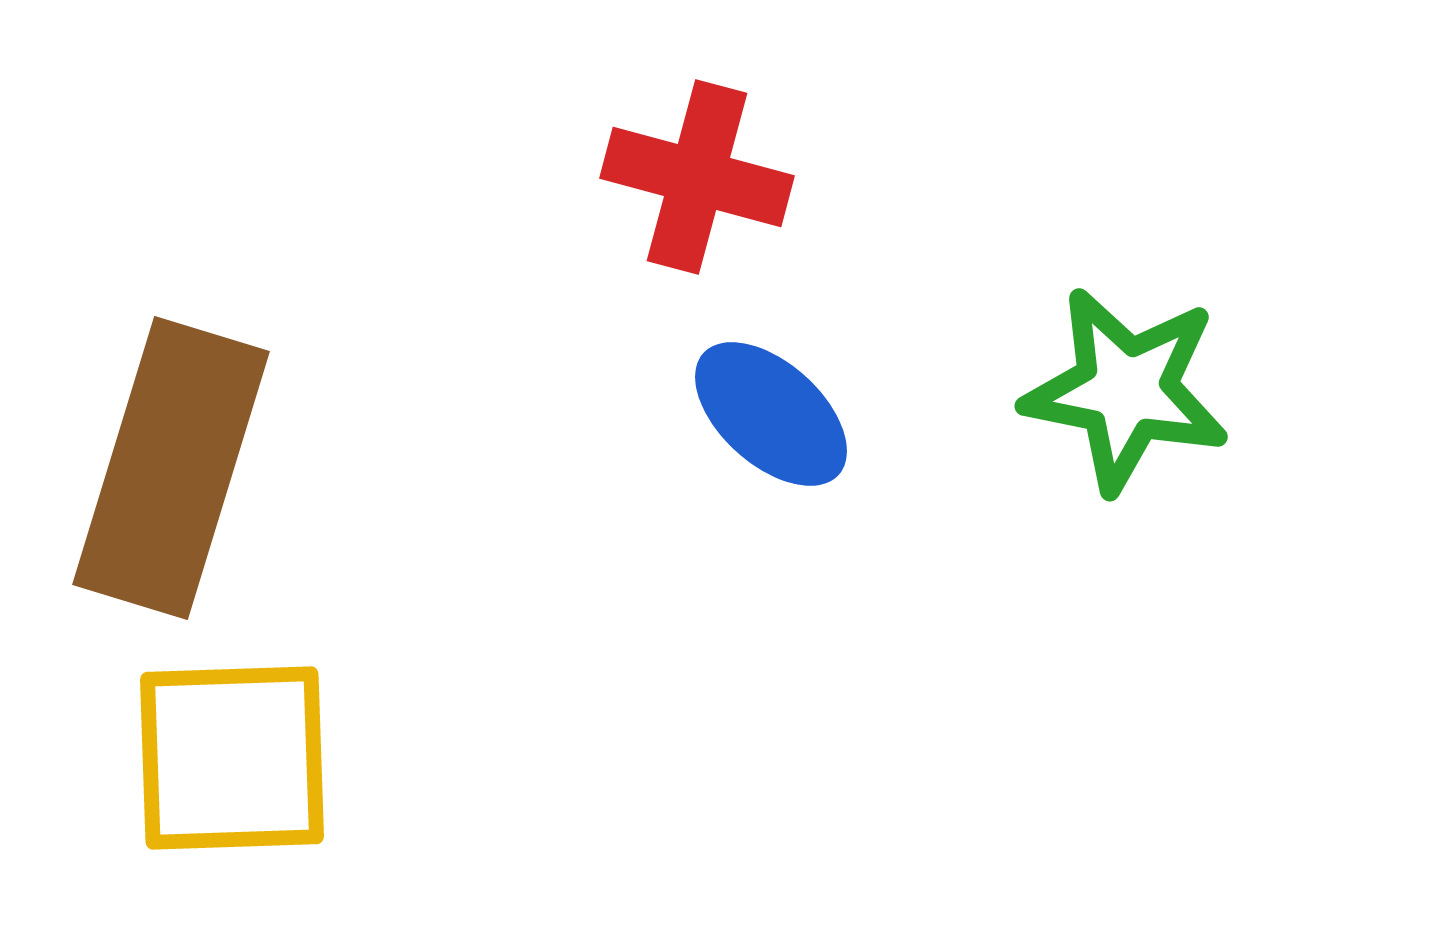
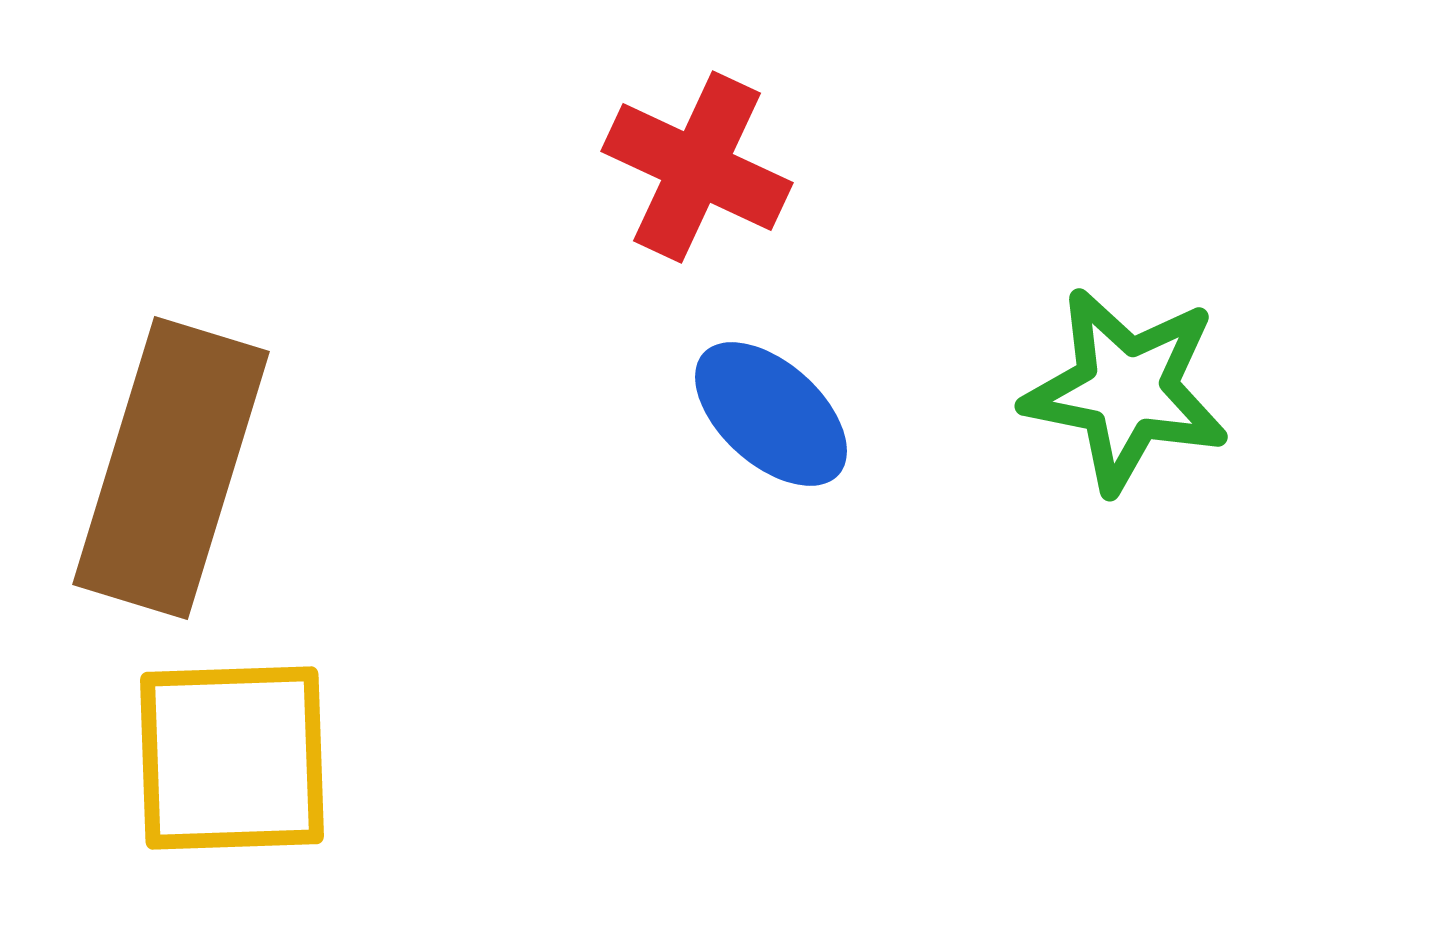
red cross: moved 10 px up; rotated 10 degrees clockwise
